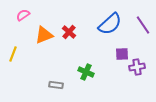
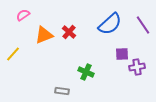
yellow line: rotated 21 degrees clockwise
gray rectangle: moved 6 px right, 6 px down
